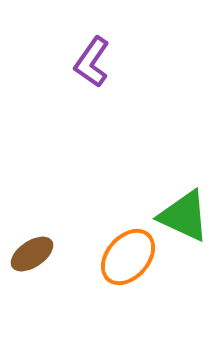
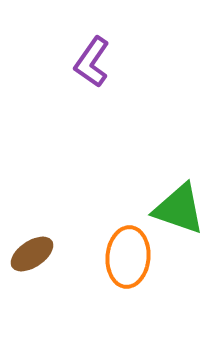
green triangle: moved 5 px left, 7 px up; rotated 6 degrees counterclockwise
orange ellipse: rotated 36 degrees counterclockwise
